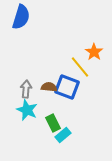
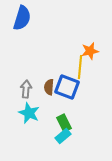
blue semicircle: moved 1 px right, 1 px down
orange star: moved 4 px left, 1 px up; rotated 24 degrees clockwise
yellow line: rotated 45 degrees clockwise
brown semicircle: rotated 91 degrees counterclockwise
cyan star: moved 2 px right, 3 px down
green rectangle: moved 11 px right
cyan rectangle: moved 1 px down
